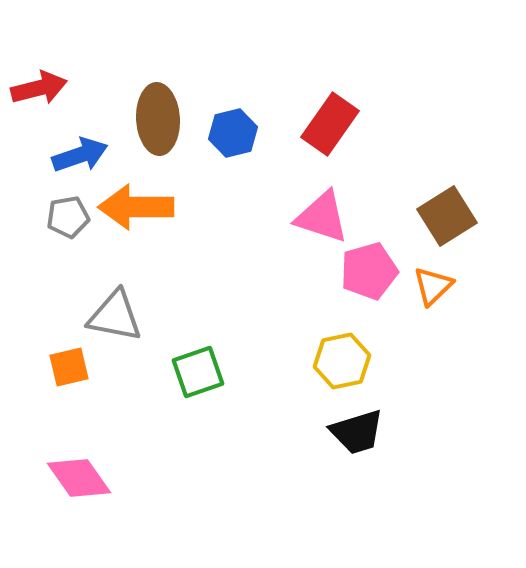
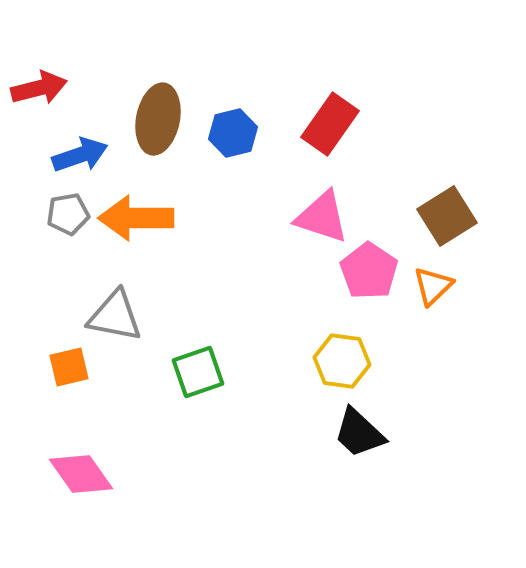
brown ellipse: rotated 14 degrees clockwise
orange arrow: moved 11 px down
gray pentagon: moved 3 px up
pink pentagon: rotated 22 degrees counterclockwise
yellow hexagon: rotated 20 degrees clockwise
black trapezoid: moved 2 px right, 1 px down; rotated 60 degrees clockwise
pink diamond: moved 2 px right, 4 px up
